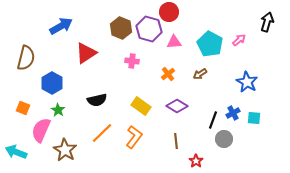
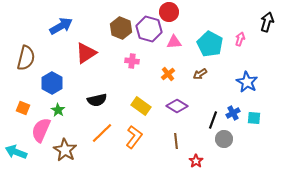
pink arrow: moved 1 px right, 1 px up; rotated 32 degrees counterclockwise
